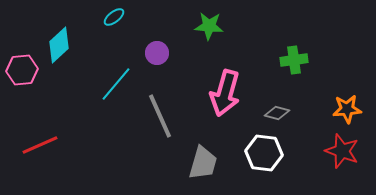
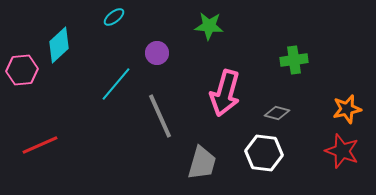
orange star: rotated 8 degrees counterclockwise
gray trapezoid: moved 1 px left
